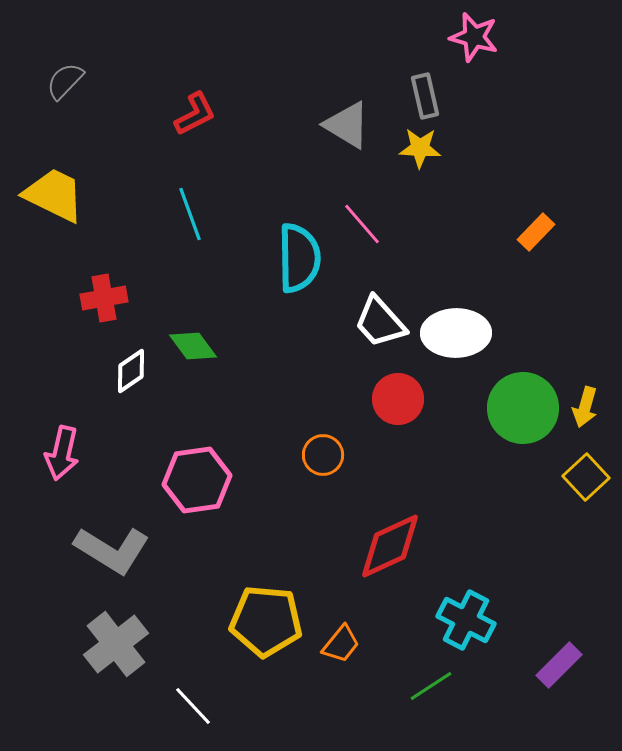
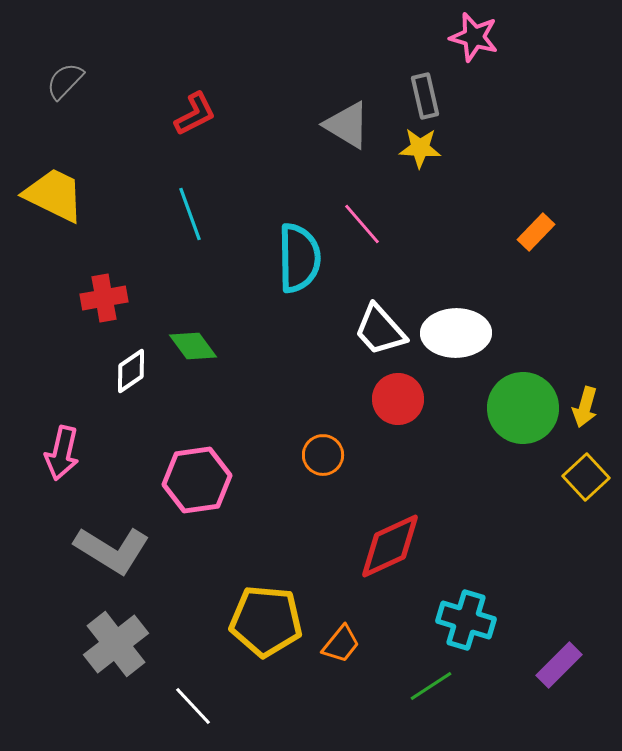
white trapezoid: moved 8 px down
cyan cross: rotated 10 degrees counterclockwise
